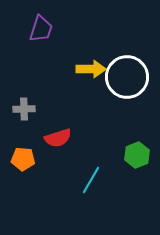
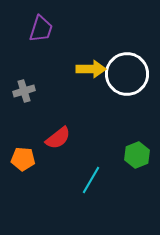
white circle: moved 3 px up
gray cross: moved 18 px up; rotated 15 degrees counterclockwise
red semicircle: rotated 20 degrees counterclockwise
